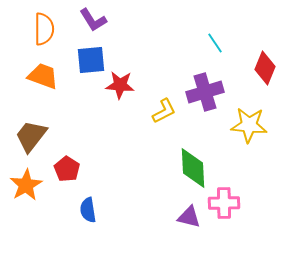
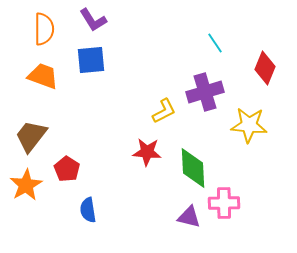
red star: moved 27 px right, 67 px down
